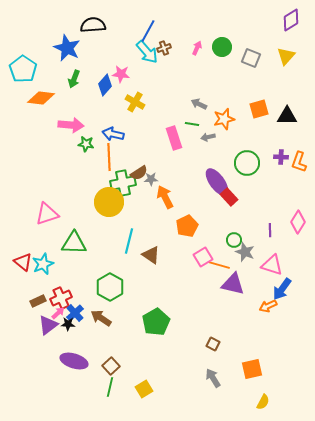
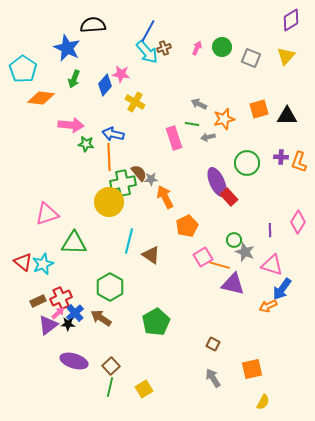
brown semicircle at (139, 173): rotated 96 degrees counterclockwise
purple ellipse at (217, 182): rotated 12 degrees clockwise
